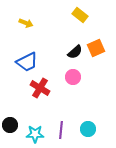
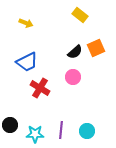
cyan circle: moved 1 px left, 2 px down
